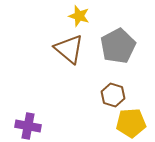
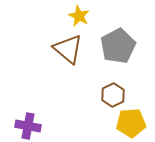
yellow star: rotated 10 degrees clockwise
brown triangle: moved 1 px left
brown hexagon: rotated 15 degrees clockwise
